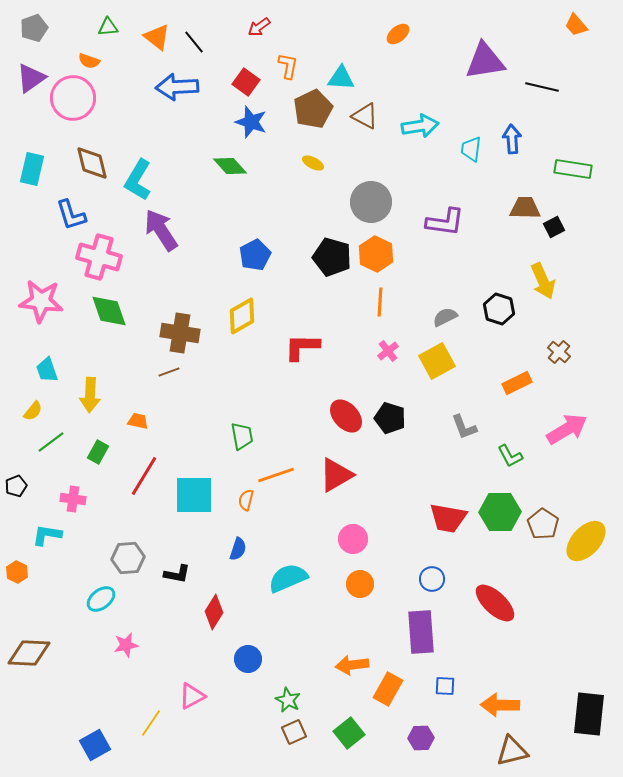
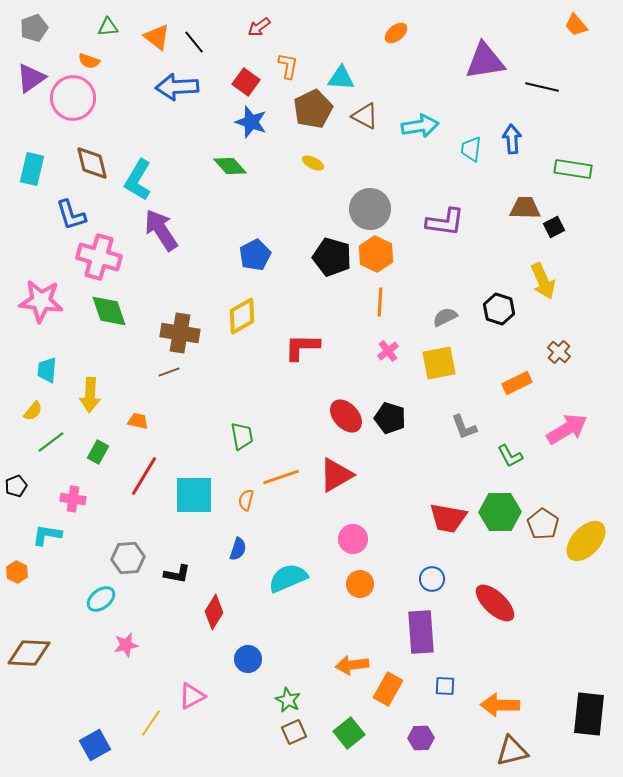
orange ellipse at (398, 34): moved 2 px left, 1 px up
gray circle at (371, 202): moved 1 px left, 7 px down
yellow square at (437, 361): moved 2 px right, 2 px down; rotated 18 degrees clockwise
cyan trapezoid at (47, 370): rotated 24 degrees clockwise
orange line at (276, 475): moved 5 px right, 2 px down
